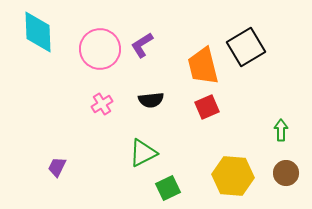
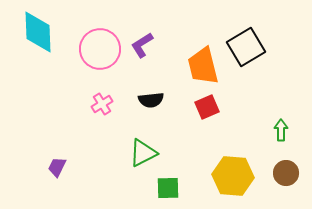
green square: rotated 25 degrees clockwise
